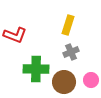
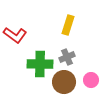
red L-shape: rotated 15 degrees clockwise
gray cross: moved 4 px left, 5 px down
green cross: moved 4 px right, 5 px up
